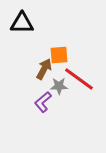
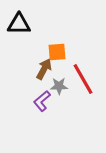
black triangle: moved 3 px left, 1 px down
orange square: moved 2 px left, 3 px up
red line: moved 4 px right; rotated 24 degrees clockwise
purple L-shape: moved 1 px left, 1 px up
